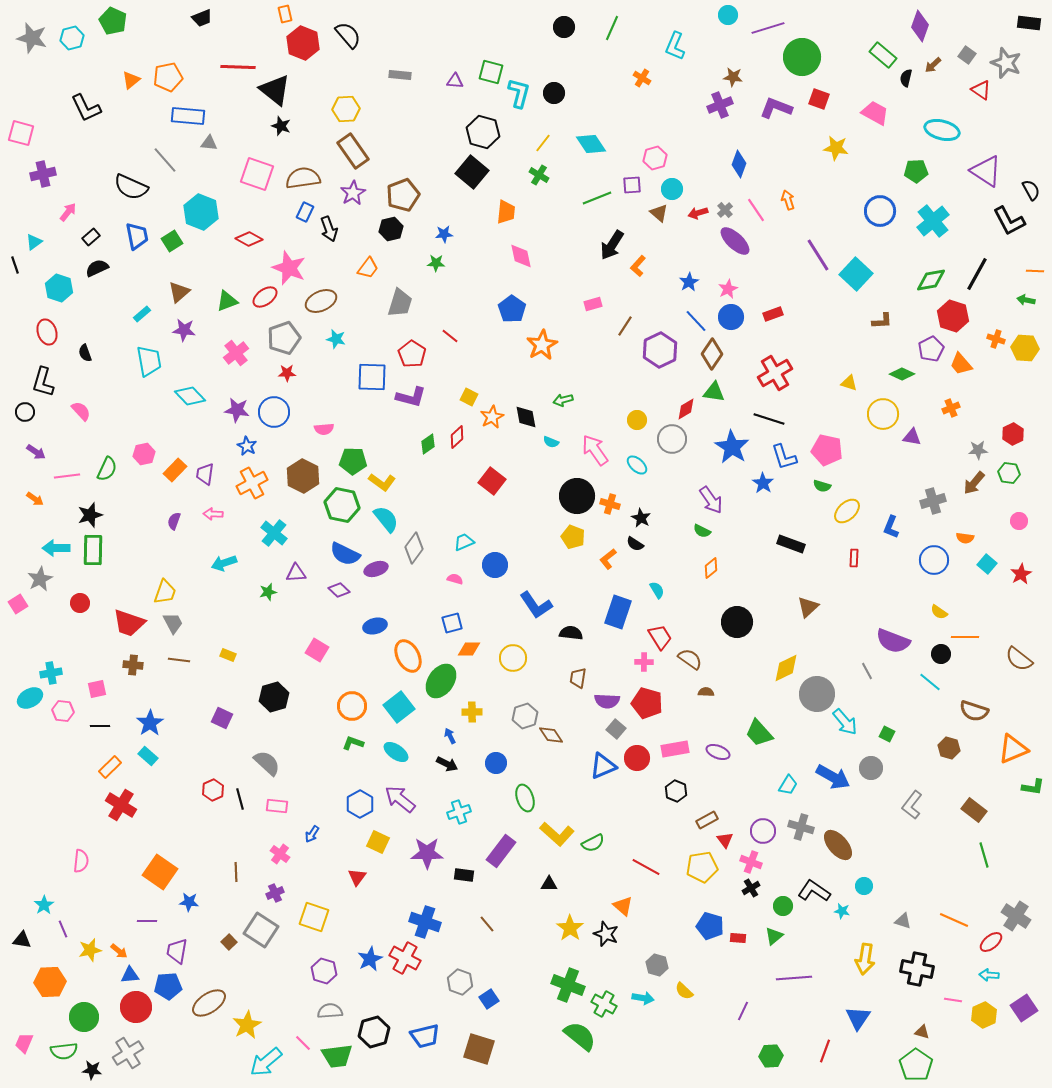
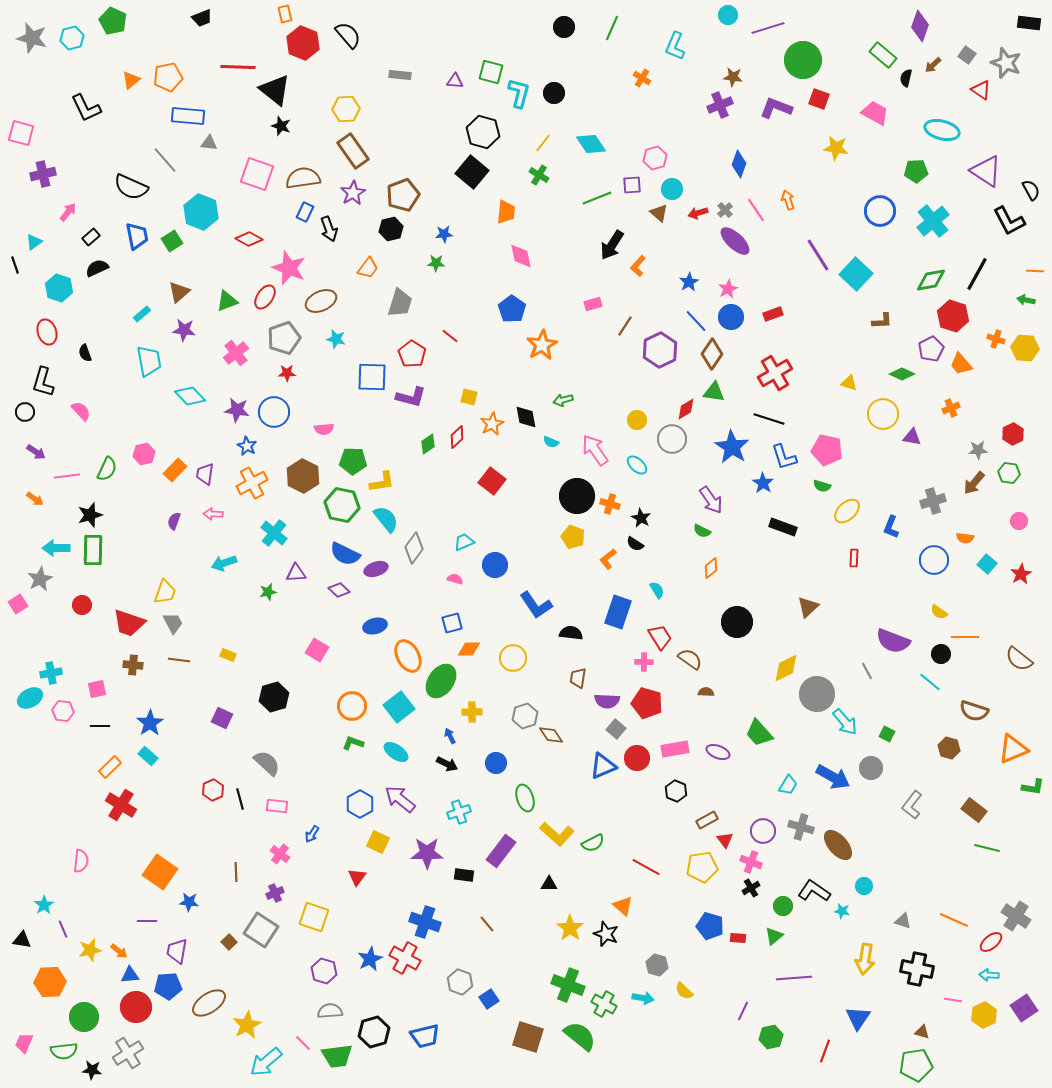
green circle at (802, 57): moved 1 px right, 3 px down
red ellipse at (265, 297): rotated 20 degrees counterclockwise
yellow square at (469, 397): rotated 12 degrees counterclockwise
orange star at (492, 417): moved 7 px down
yellow L-shape at (382, 482): rotated 44 degrees counterclockwise
black rectangle at (791, 544): moved 8 px left, 17 px up
red circle at (80, 603): moved 2 px right, 2 px down
green line at (984, 855): moved 3 px right, 7 px up; rotated 60 degrees counterclockwise
brown square at (479, 1049): moved 49 px right, 12 px up
green hexagon at (771, 1056): moved 19 px up; rotated 10 degrees counterclockwise
green pentagon at (916, 1065): rotated 28 degrees clockwise
